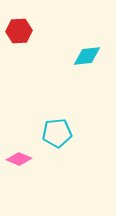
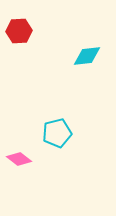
cyan pentagon: rotated 8 degrees counterclockwise
pink diamond: rotated 15 degrees clockwise
